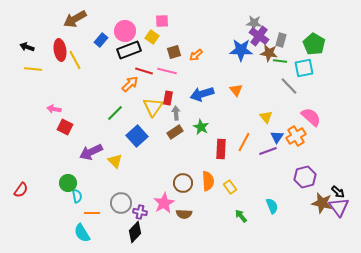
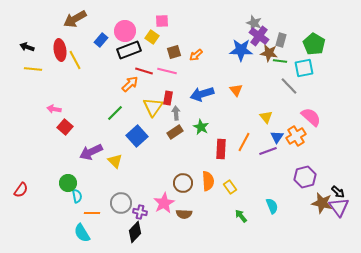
gray star at (254, 23): rotated 14 degrees clockwise
red square at (65, 127): rotated 14 degrees clockwise
